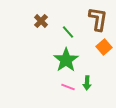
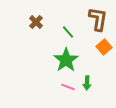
brown cross: moved 5 px left, 1 px down
